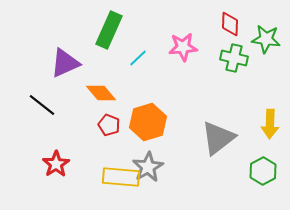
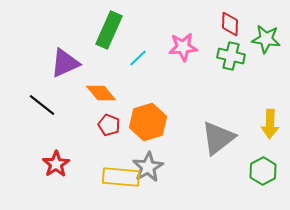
green cross: moved 3 px left, 2 px up
